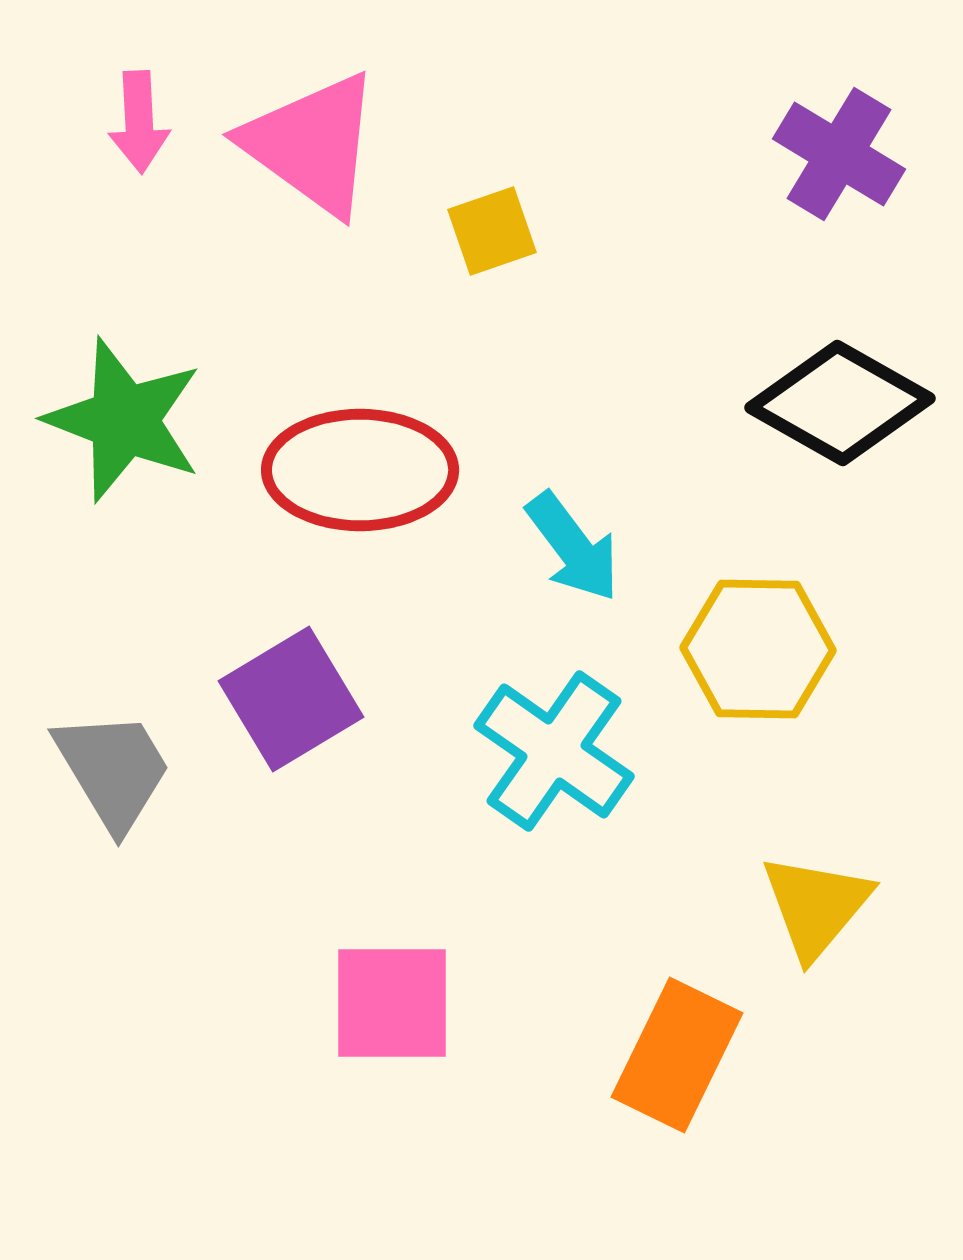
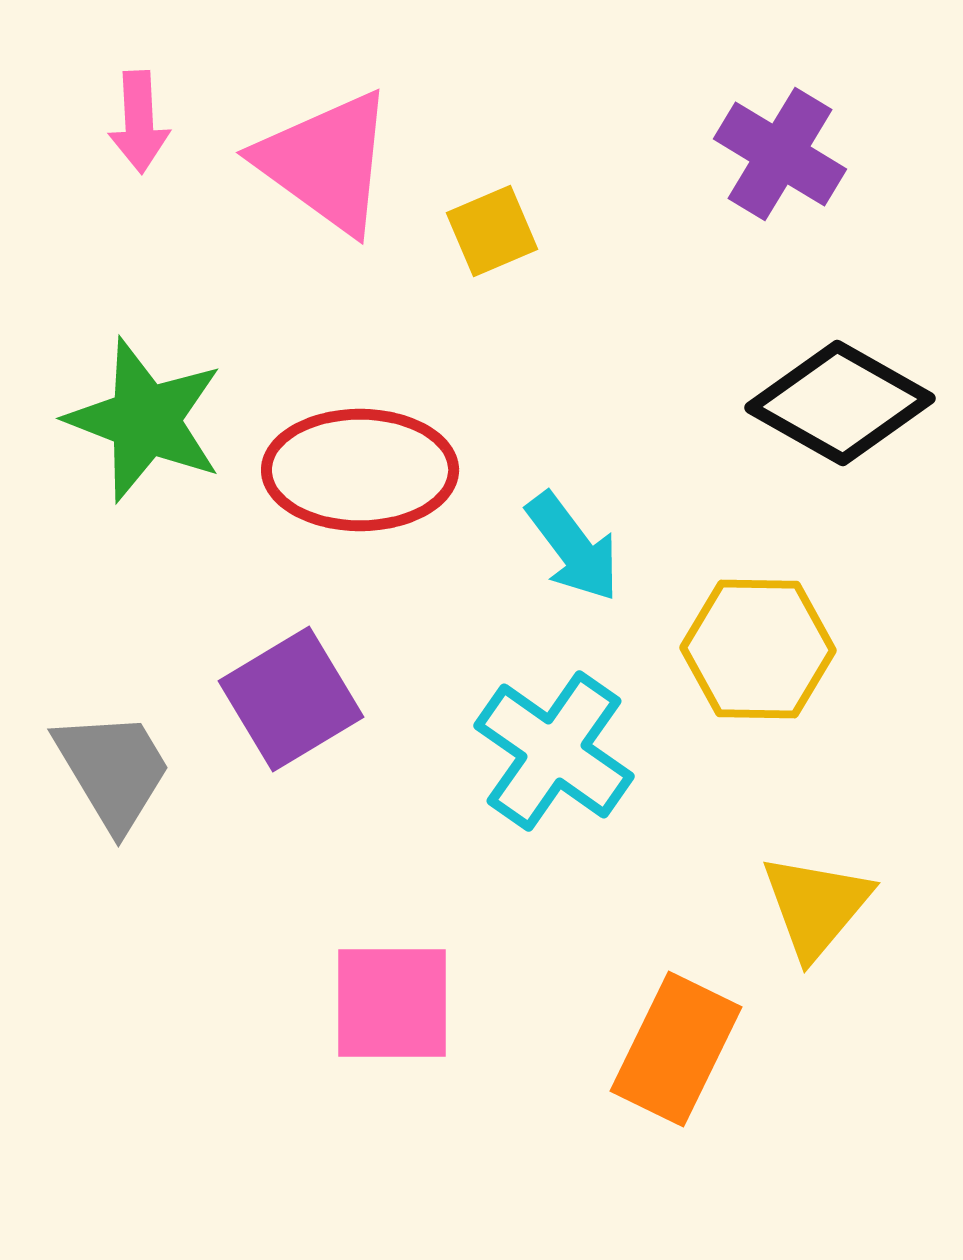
pink triangle: moved 14 px right, 18 px down
purple cross: moved 59 px left
yellow square: rotated 4 degrees counterclockwise
green star: moved 21 px right
orange rectangle: moved 1 px left, 6 px up
